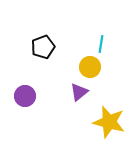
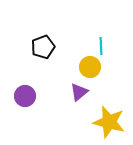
cyan line: moved 2 px down; rotated 12 degrees counterclockwise
